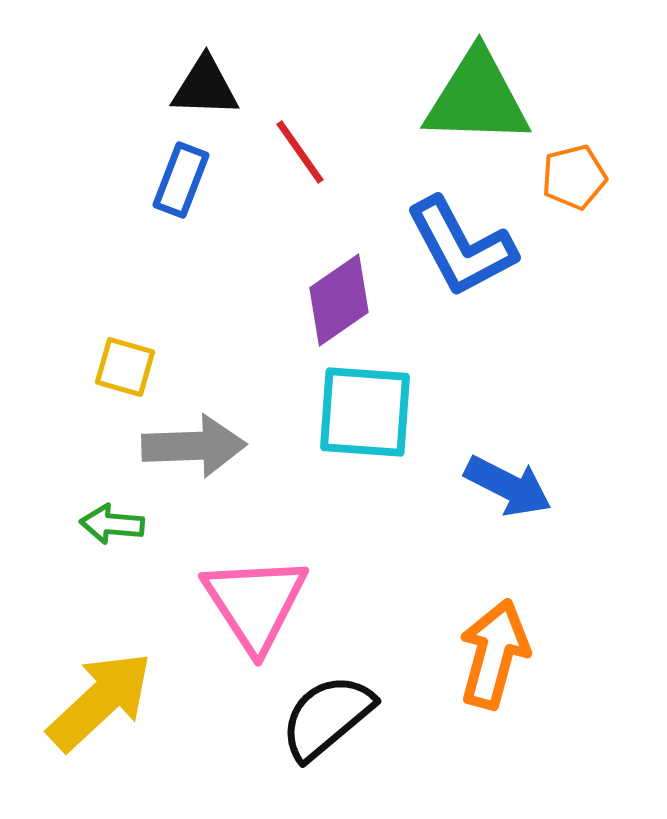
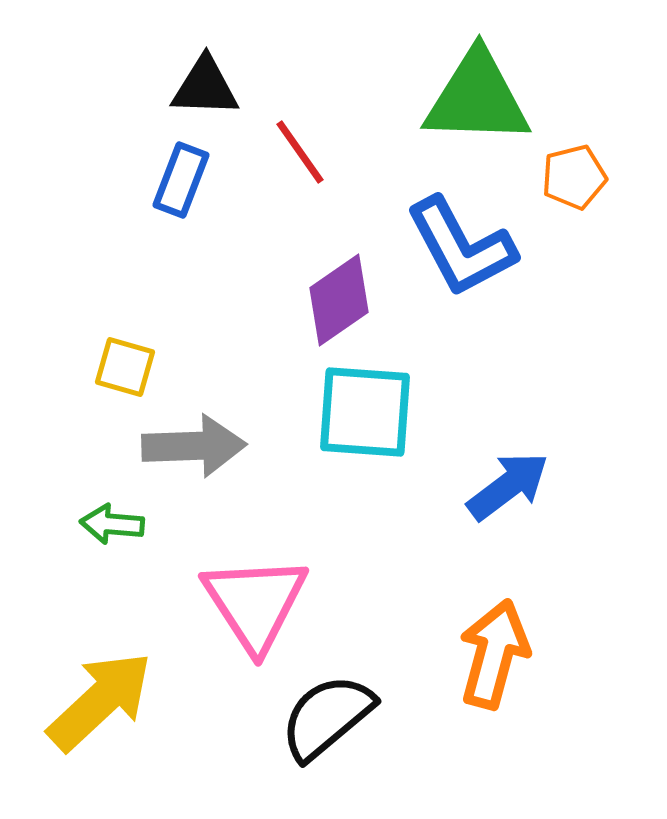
blue arrow: rotated 64 degrees counterclockwise
